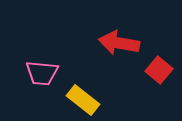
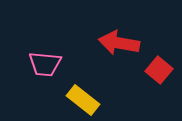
pink trapezoid: moved 3 px right, 9 px up
